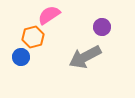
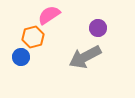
purple circle: moved 4 px left, 1 px down
